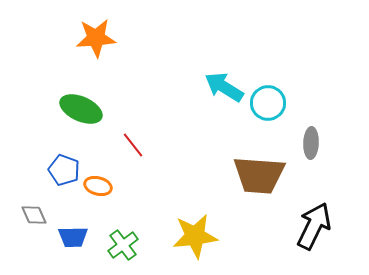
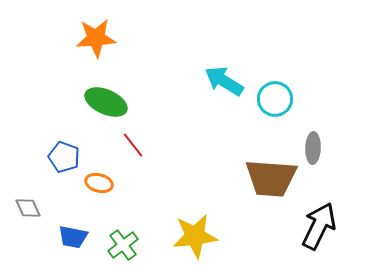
cyan arrow: moved 6 px up
cyan circle: moved 7 px right, 4 px up
green ellipse: moved 25 px right, 7 px up
gray ellipse: moved 2 px right, 5 px down
blue pentagon: moved 13 px up
brown trapezoid: moved 12 px right, 3 px down
orange ellipse: moved 1 px right, 3 px up
gray diamond: moved 6 px left, 7 px up
black arrow: moved 5 px right
blue trapezoid: rotated 12 degrees clockwise
